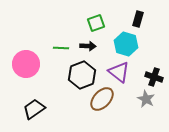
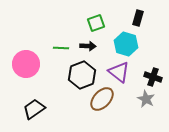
black rectangle: moved 1 px up
black cross: moved 1 px left
